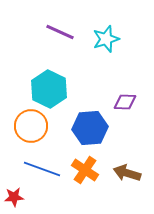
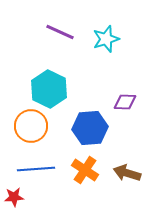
blue line: moved 6 px left; rotated 24 degrees counterclockwise
